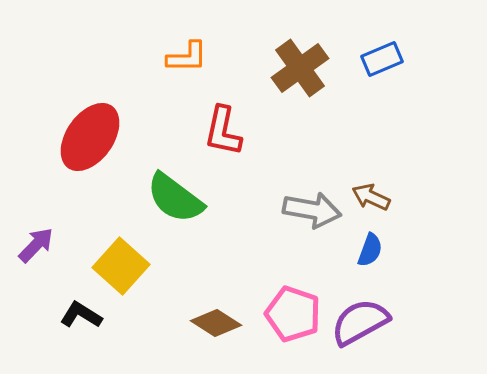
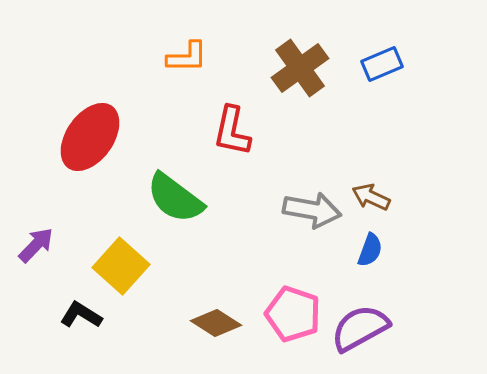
blue rectangle: moved 5 px down
red L-shape: moved 9 px right
purple semicircle: moved 6 px down
